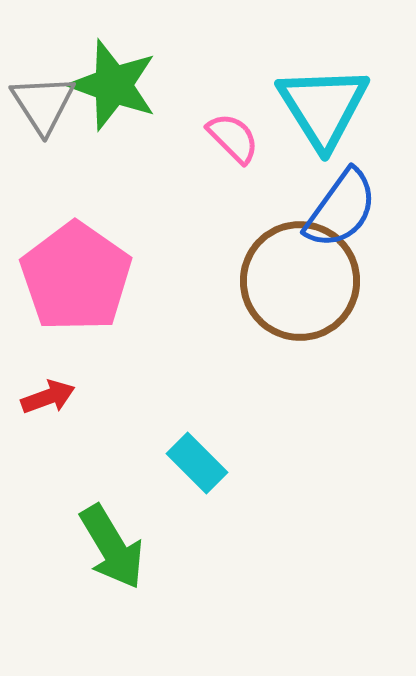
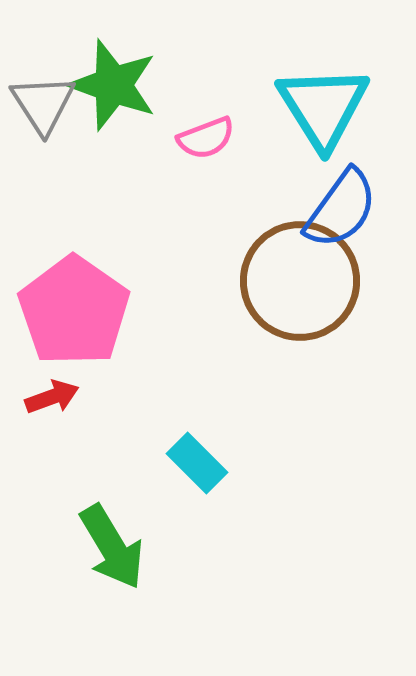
pink semicircle: moved 27 px left; rotated 114 degrees clockwise
pink pentagon: moved 2 px left, 34 px down
red arrow: moved 4 px right
